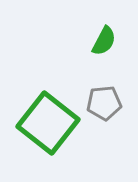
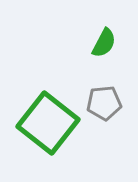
green semicircle: moved 2 px down
